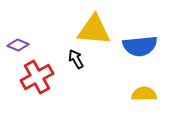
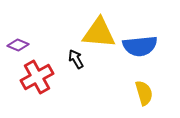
yellow triangle: moved 5 px right, 3 px down
yellow semicircle: moved 1 px up; rotated 75 degrees clockwise
